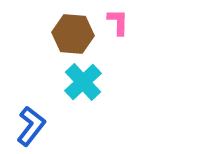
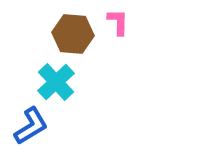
cyan cross: moved 27 px left
blue L-shape: rotated 21 degrees clockwise
